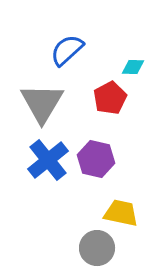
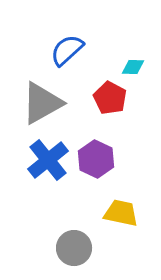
red pentagon: rotated 16 degrees counterclockwise
gray triangle: rotated 30 degrees clockwise
purple hexagon: rotated 12 degrees clockwise
gray circle: moved 23 px left
